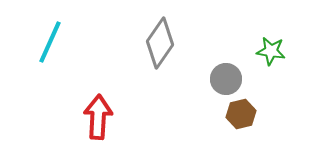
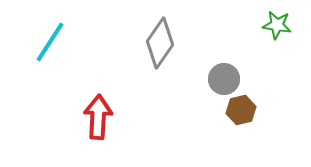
cyan line: rotated 9 degrees clockwise
green star: moved 6 px right, 26 px up
gray circle: moved 2 px left
brown hexagon: moved 4 px up
